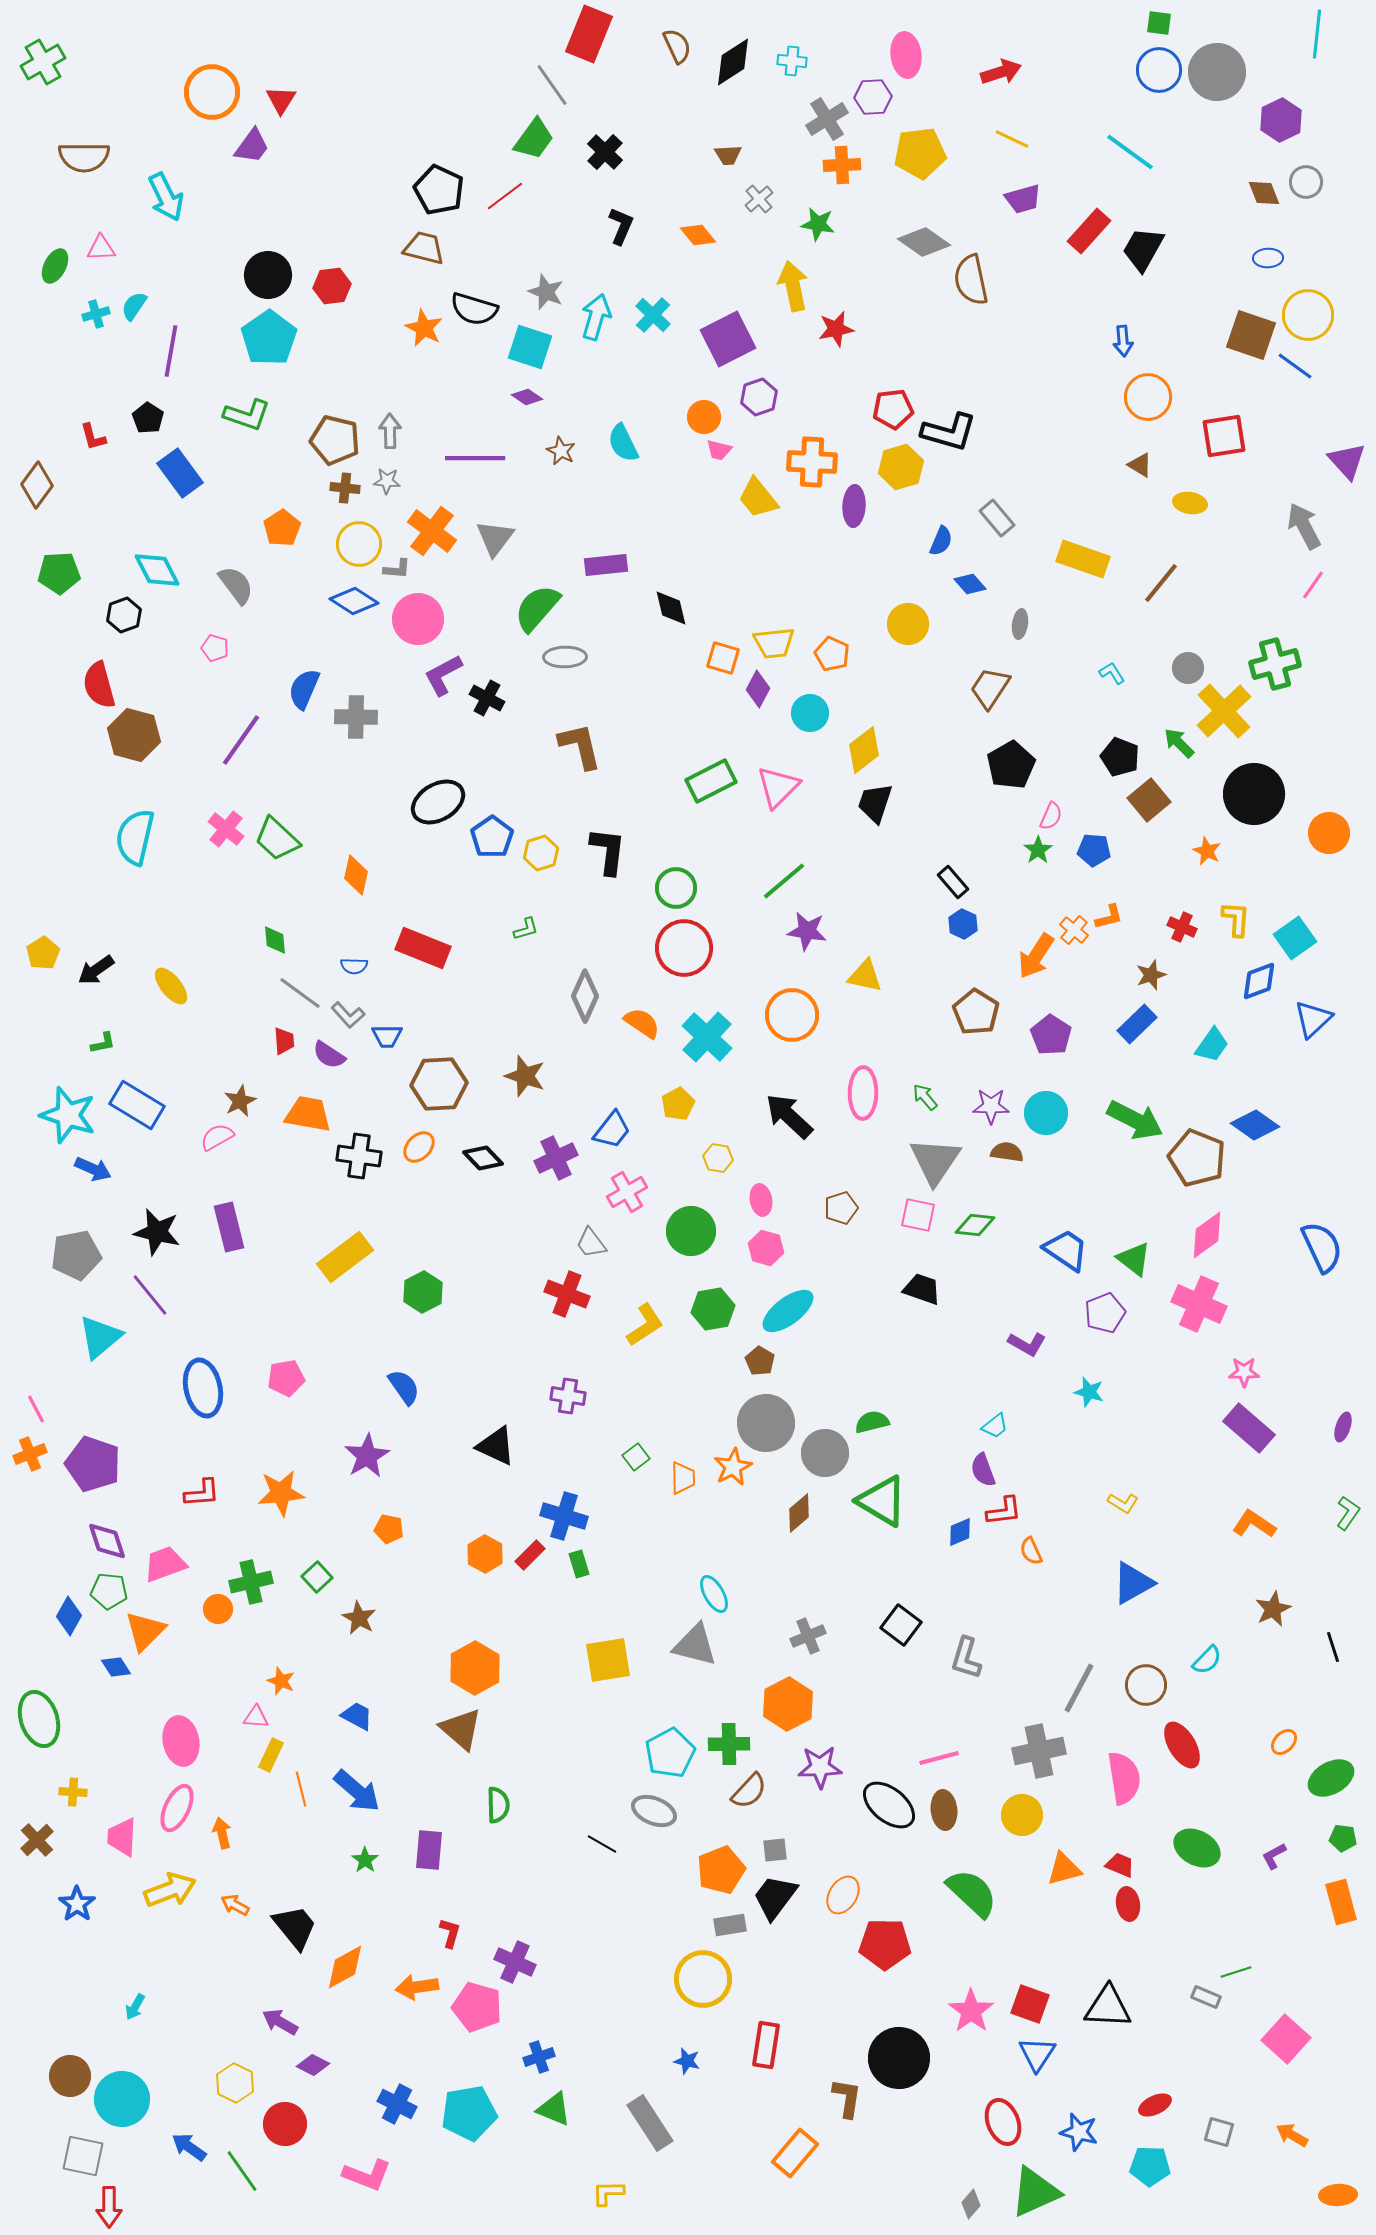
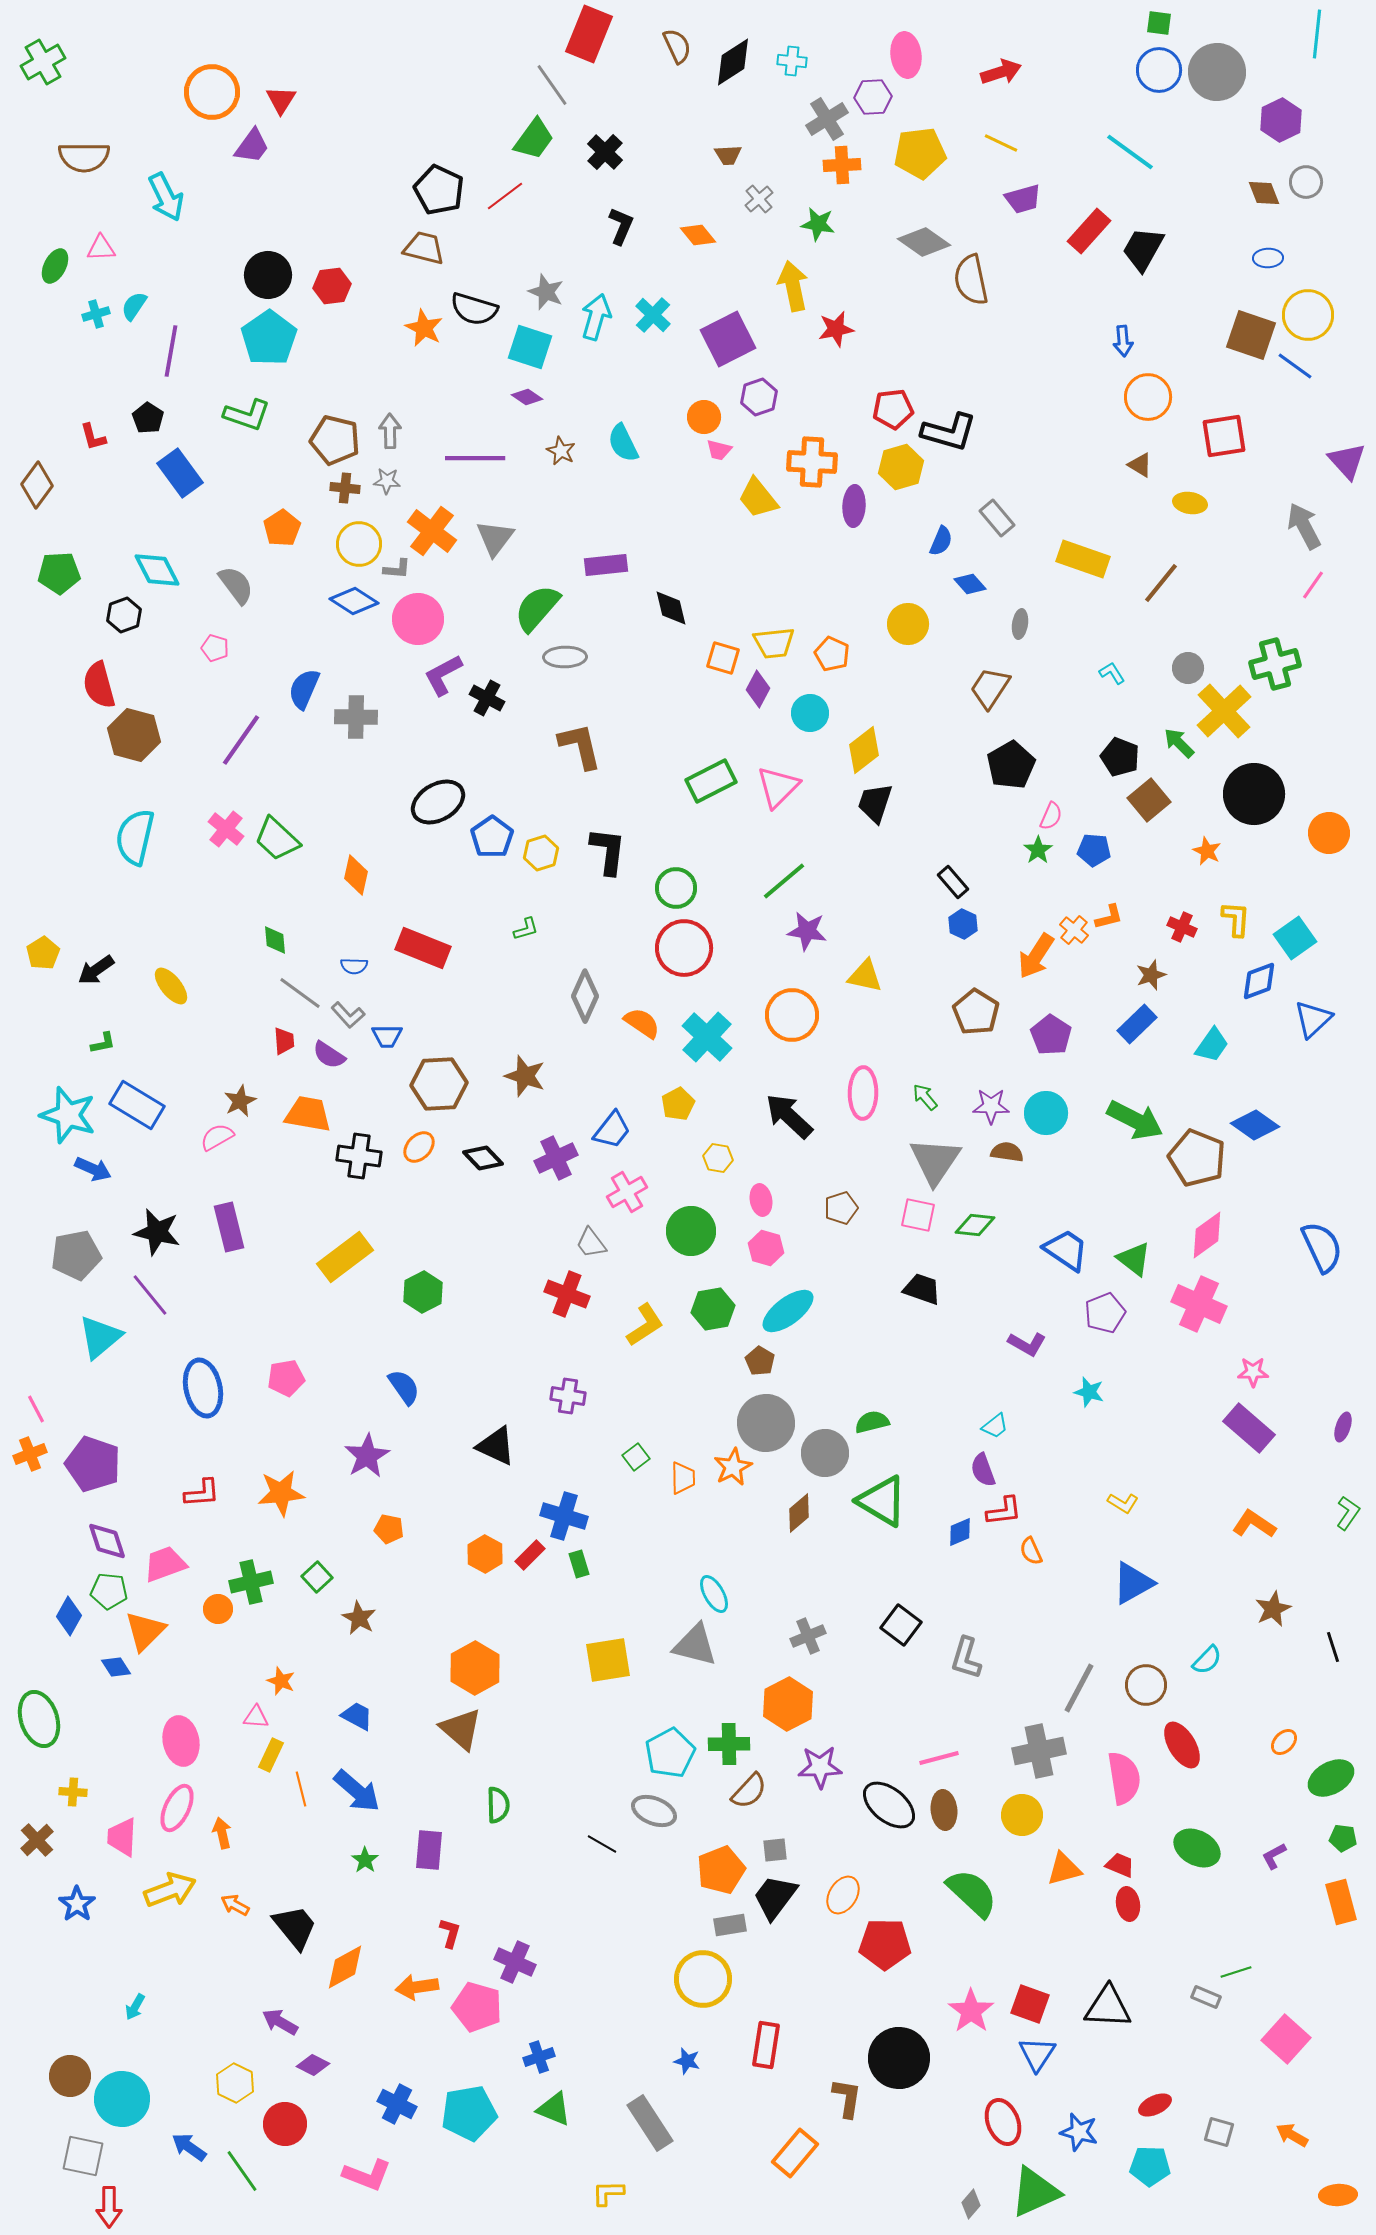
yellow line at (1012, 139): moved 11 px left, 4 px down
pink star at (1244, 1372): moved 9 px right
